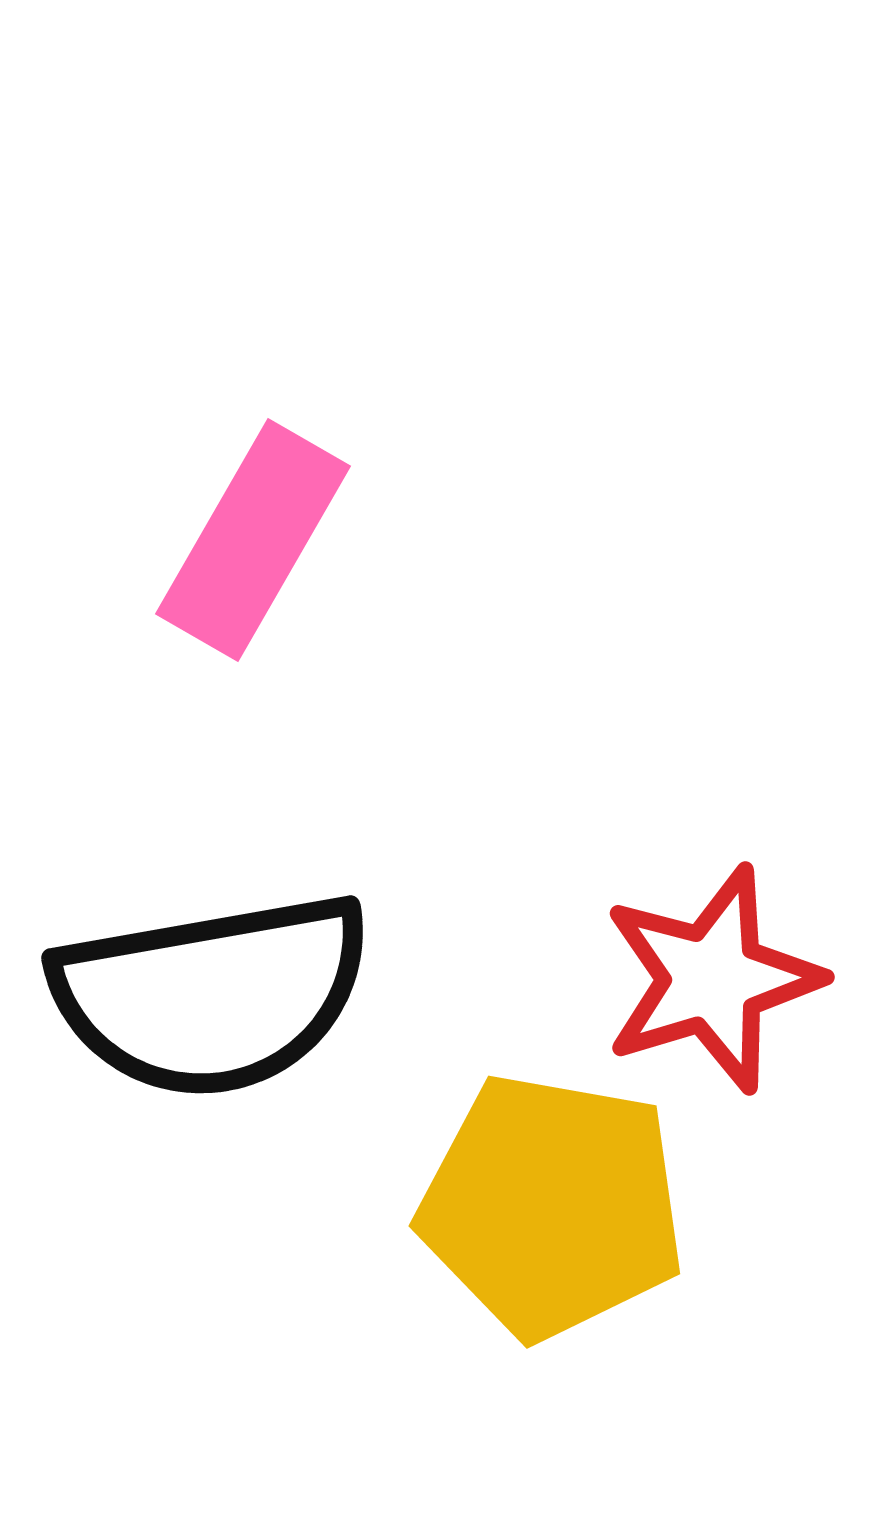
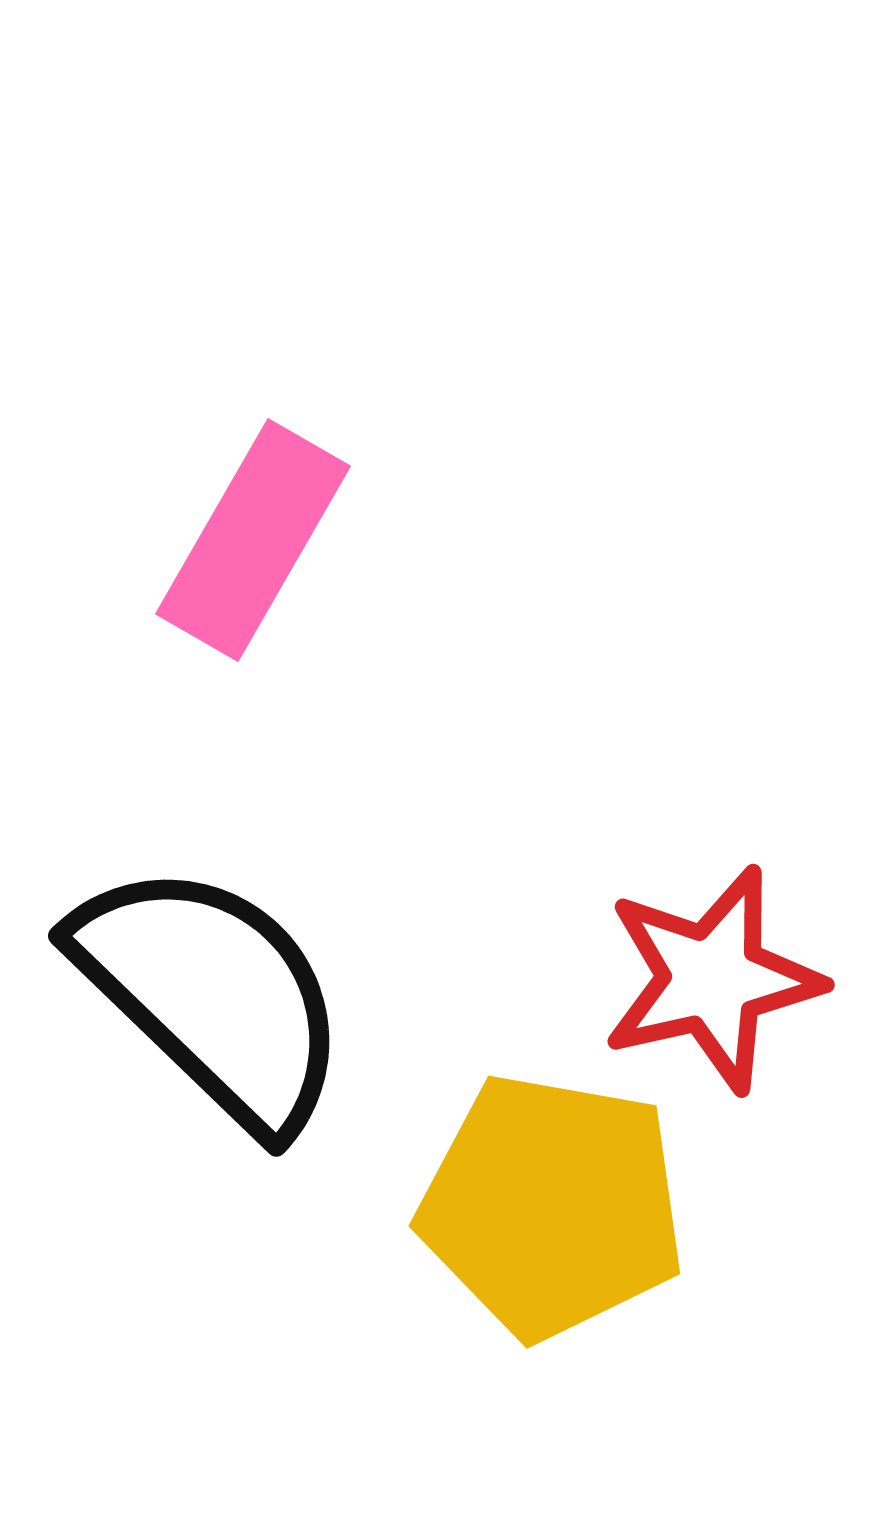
red star: rotated 4 degrees clockwise
black semicircle: rotated 126 degrees counterclockwise
